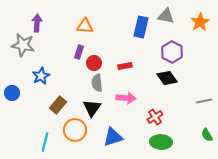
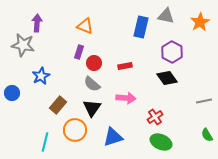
orange triangle: rotated 18 degrees clockwise
gray semicircle: moved 5 px left, 1 px down; rotated 42 degrees counterclockwise
green ellipse: rotated 20 degrees clockwise
